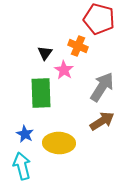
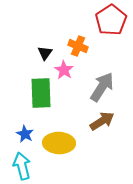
red pentagon: moved 12 px right, 1 px down; rotated 24 degrees clockwise
